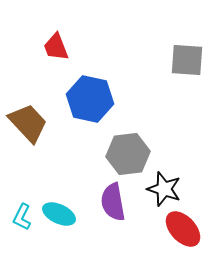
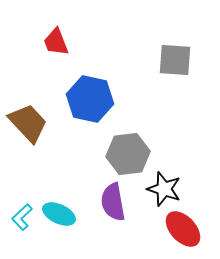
red trapezoid: moved 5 px up
gray square: moved 12 px left
cyan L-shape: rotated 20 degrees clockwise
